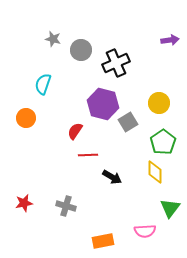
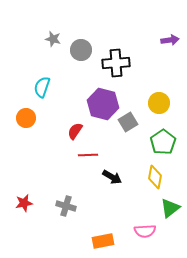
black cross: rotated 20 degrees clockwise
cyan semicircle: moved 1 px left, 3 px down
yellow diamond: moved 5 px down; rotated 10 degrees clockwise
green triangle: rotated 15 degrees clockwise
